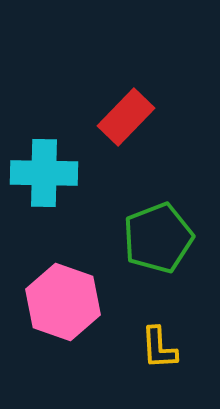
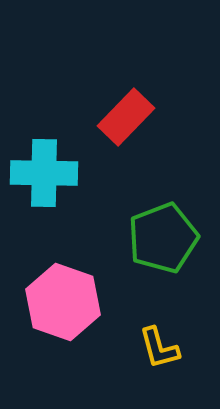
green pentagon: moved 5 px right
yellow L-shape: rotated 12 degrees counterclockwise
